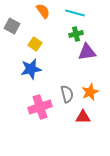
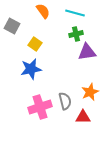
gray semicircle: moved 2 px left, 7 px down
